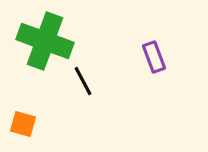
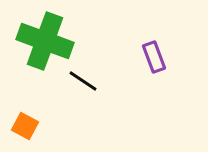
black line: rotated 28 degrees counterclockwise
orange square: moved 2 px right, 2 px down; rotated 12 degrees clockwise
